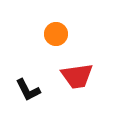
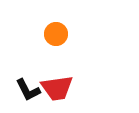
red trapezoid: moved 20 px left, 12 px down
